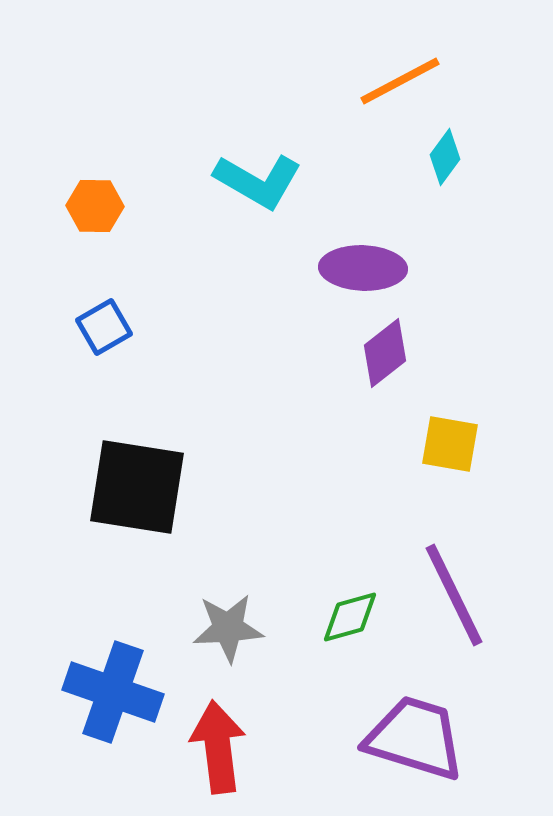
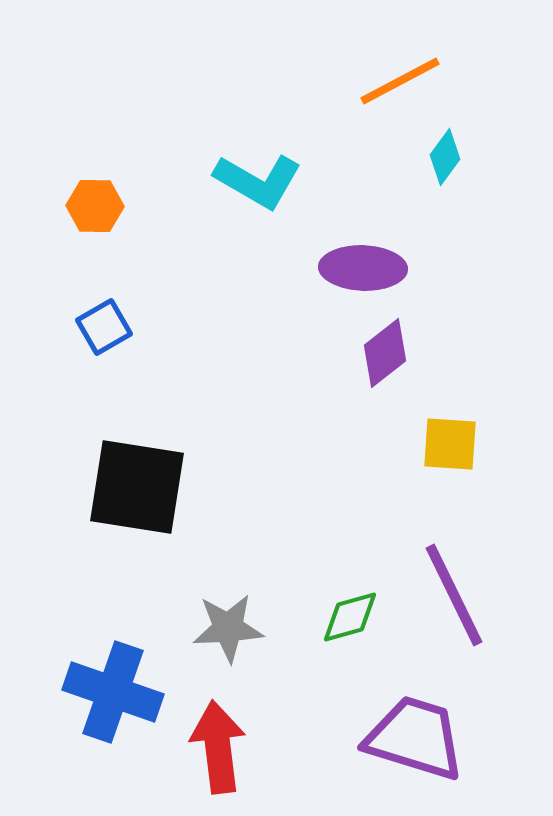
yellow square: rotated 6 degrees counterclockwise
